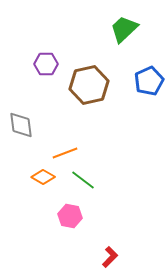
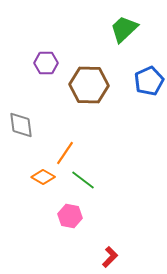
purple hexagon: moved 1 px up
brown hexagon: rotated 15 degrees clockwise
orange line: rotated 35 degrees counterclockwise
